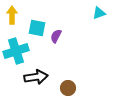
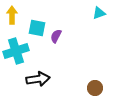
black arrow: moved 2 px right, 2 px down
brown circle: moved 27 px right
